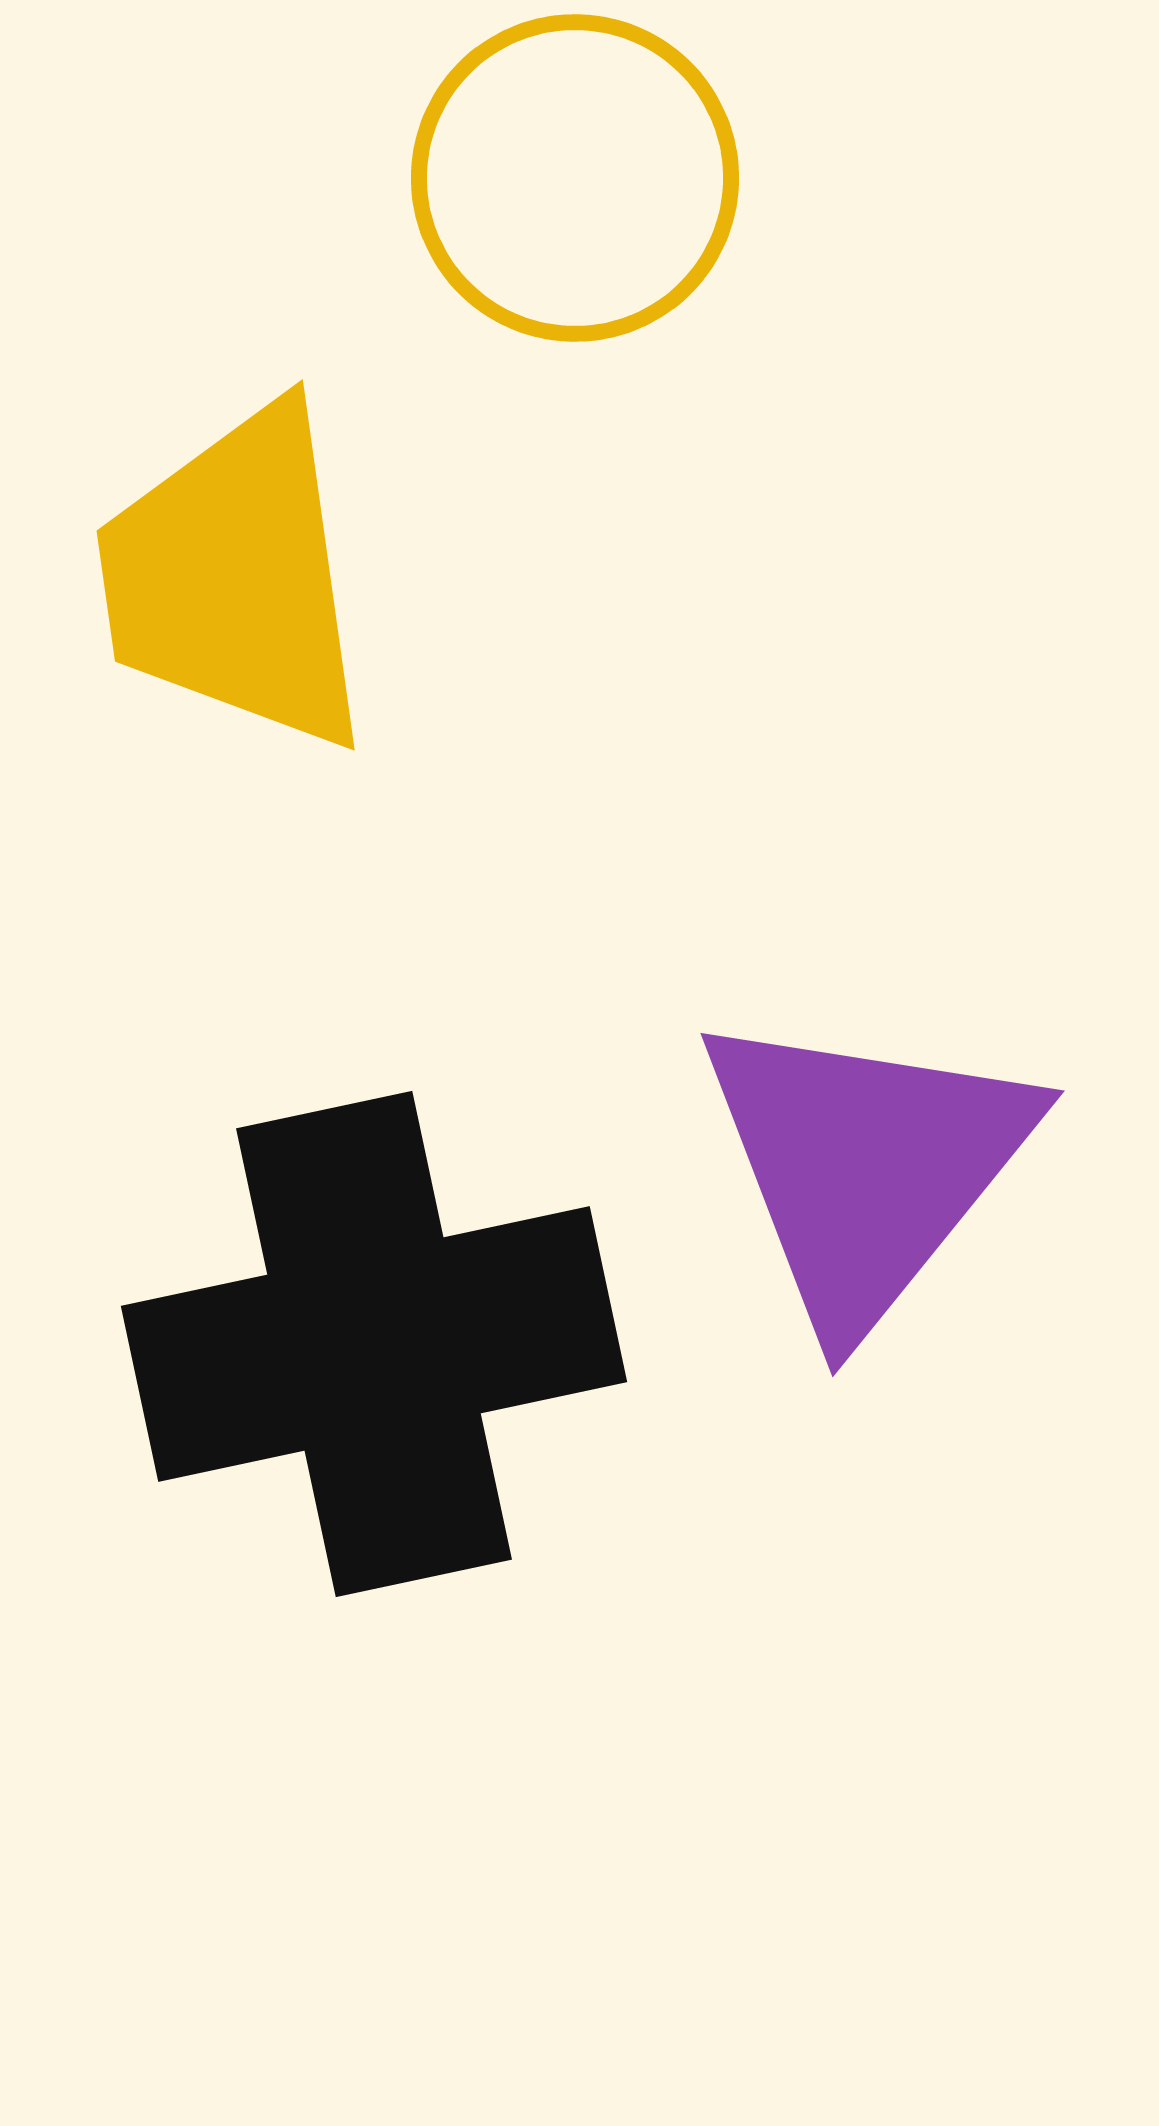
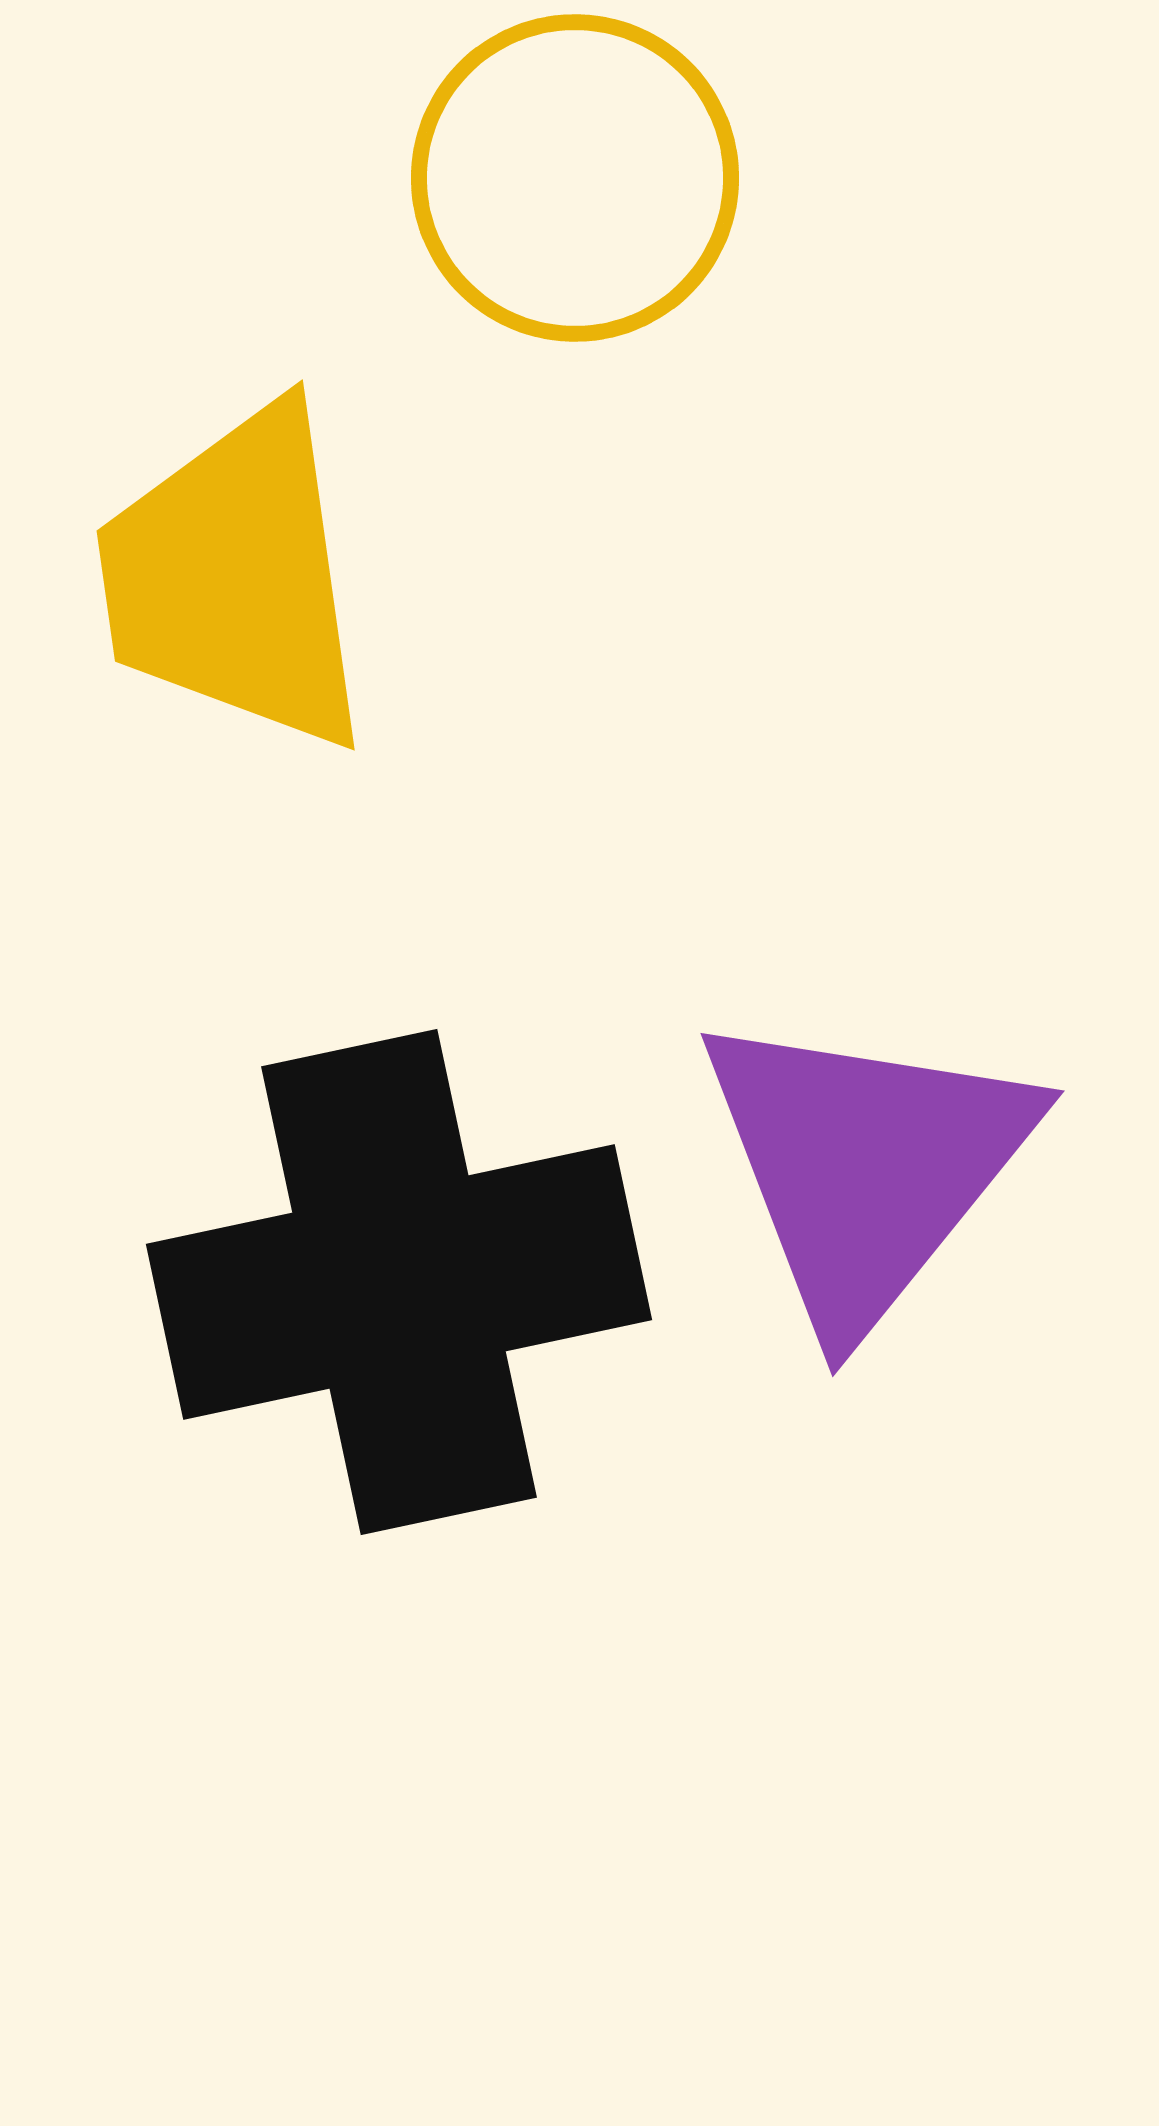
black cross: moved 25 px right, 62 px up
